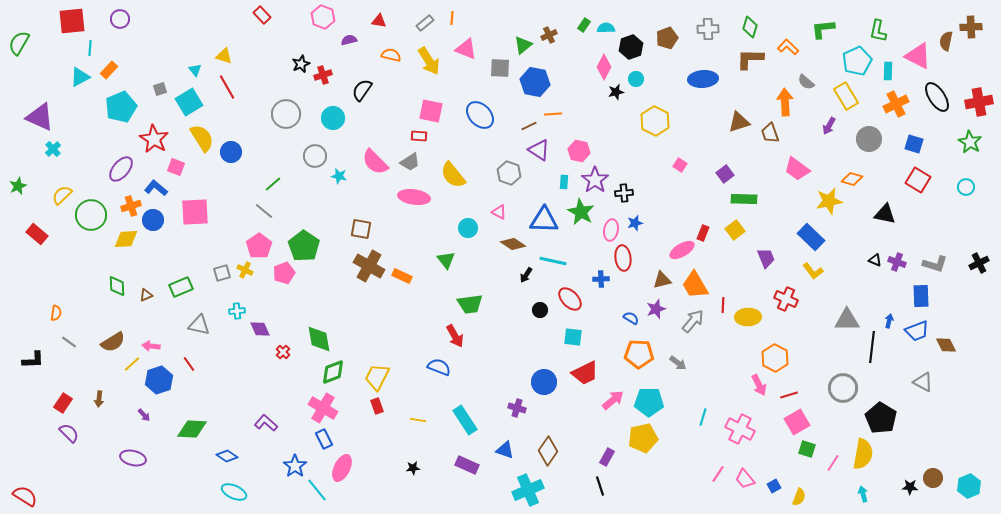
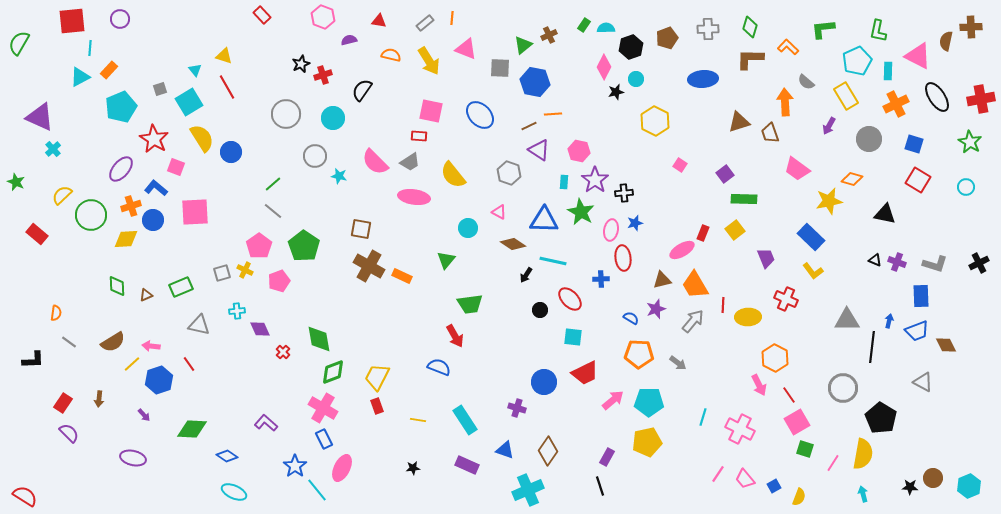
red cross at (979, 102): moved 2 px right, 3 px up
green star at (18, 186): moved 2 px left, 4 px up; rotated 24 degrees counterclockwise
gray line at (264, 211): moved 9 px right
green triangle at (446, 260): rotated 18 degrees clockwise
pink pentagon at (284, 273): moved 5 px left, 8 px down
red line at (789, 395): rotated 72 degrees clockwise
yellow pentagon at (643, 438): moved 4 px right, 4 px down
green square at (807, 449): moved 2 px left
